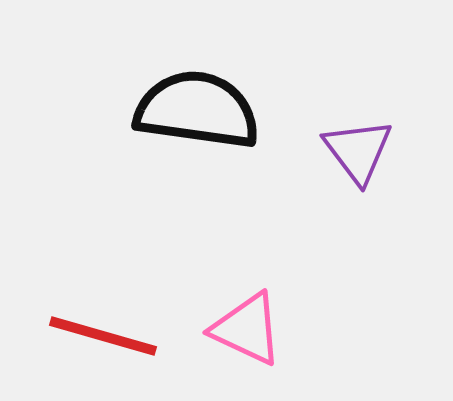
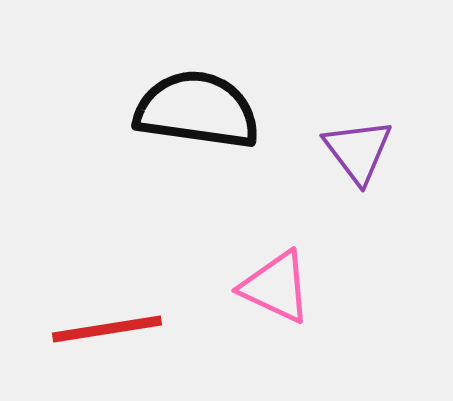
pink triangle: moved 29 px right, 42 px up
red line: moved 4 px right, 7 px up; rotated 25 degrees counterclockwise
